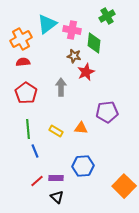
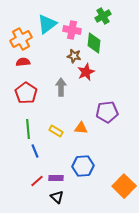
green cross: moved 4 px left
